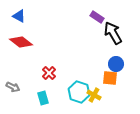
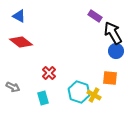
purple rectangle: moved 2 px left, 1 px up
blue circle: moved 13 px up
